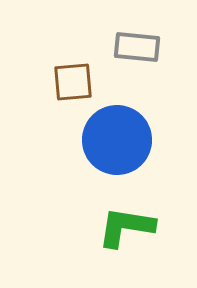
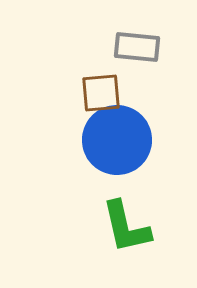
brown square: moved 28 px right, 11 px down
green L-shape: rotated 112 degrees counterclockwise
